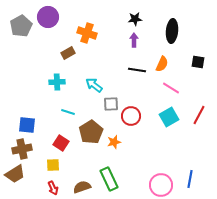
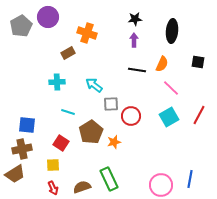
pink line: rotated 12 degrees clockwise
